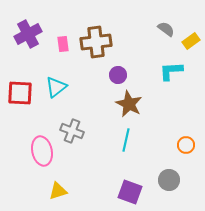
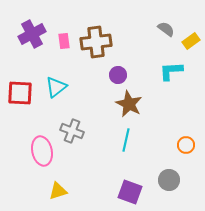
purple cross: moved 4 px right
pink rectangle: moved 1 px right, 3 px up
